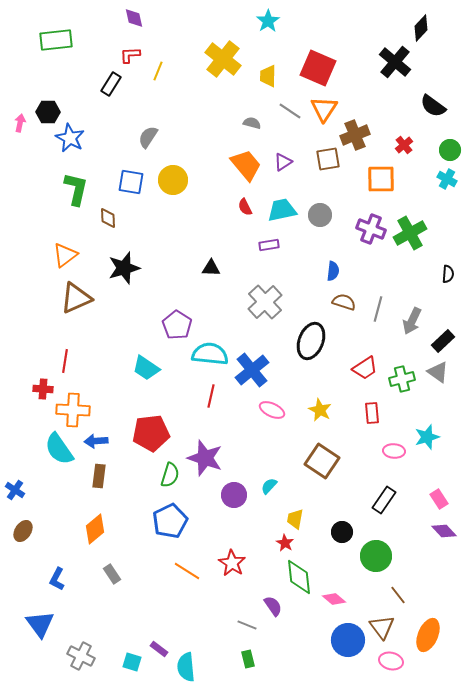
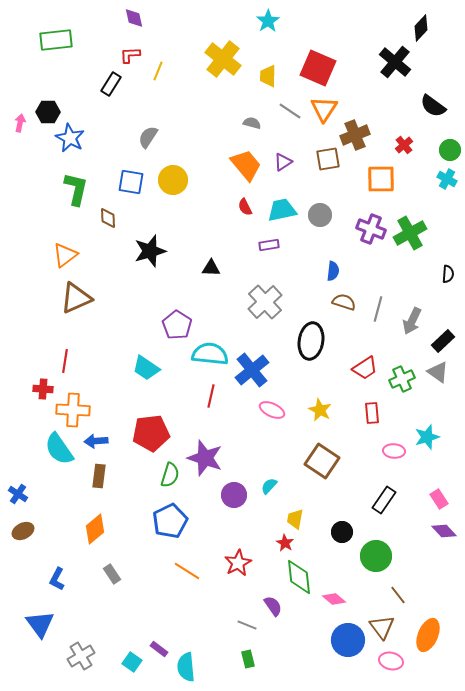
black star at (124, 268): moved 26 px right, 17 px up
black ellipse at (311, 341): rotated 12 degrees counterclockwise
green cross at (402, 379): rotated 10 degrees counterclockwise
blue cross at (15, 490): moved 3 px right, 4 px down
brown ellipse at (23, 531): rotated 30 degrees clockwise
red star at (232, 563): moved 6 px right; rotated 12 degrees clockwise
gray cross at (81, 656): rotated 32 degrees clockwise
cyan square at (132, 662): rotated 18 degrees clockwise
